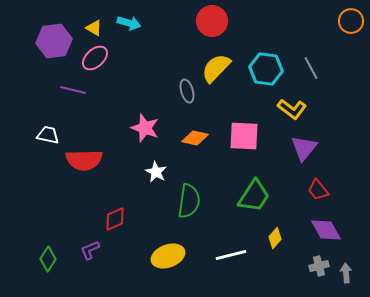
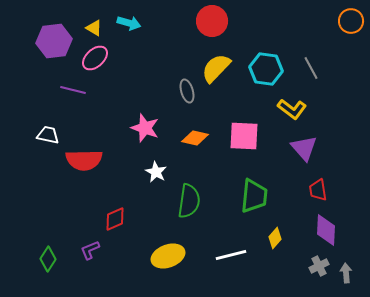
purple triangle: rotated 20 degrees counterclockwise
red trapezoid: rotated 30 degrees clockwise
green trapezoid: rotated 27 degrees counterclockwise
purple diamond: rotated 32 degrees clockwise
gray cross: rotated 12 degrees counterclockwise
